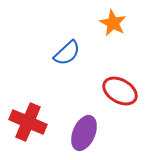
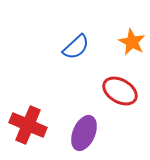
orange star: moved 19 px right, 19 px down
blue semicircle: moved 9 px right, 6 px up
red cross: moved 3 px down
